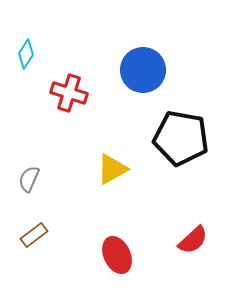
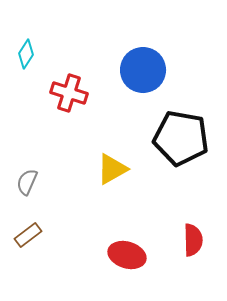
gray semicircle: moved 2 px left, 3 px down
brown rectangle: moved 6 px left
red semicircle: rotated 48 degrees counterclockwise
red ellipse: moved 10 px right; rotated 48 degrees counterclockwise
